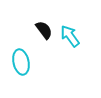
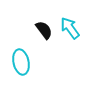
cyan arrow: moved 8 px up
